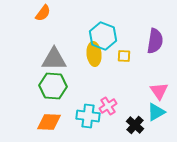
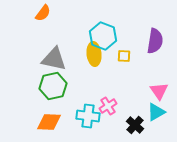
gray triangle: rotated 12 degrees clockwise
green hexagon: rotated 16 degrees counterclockwise
